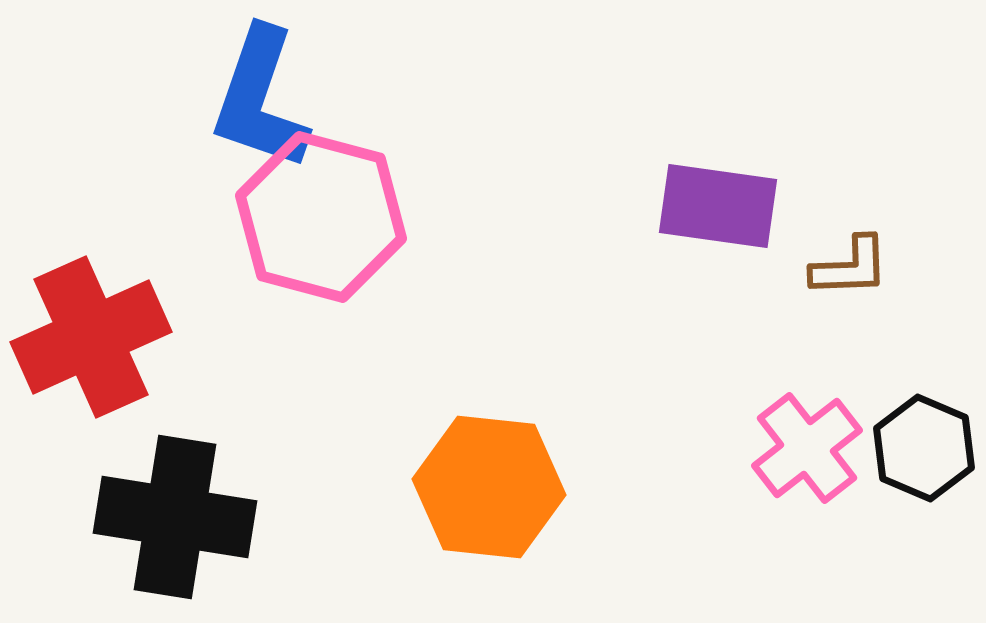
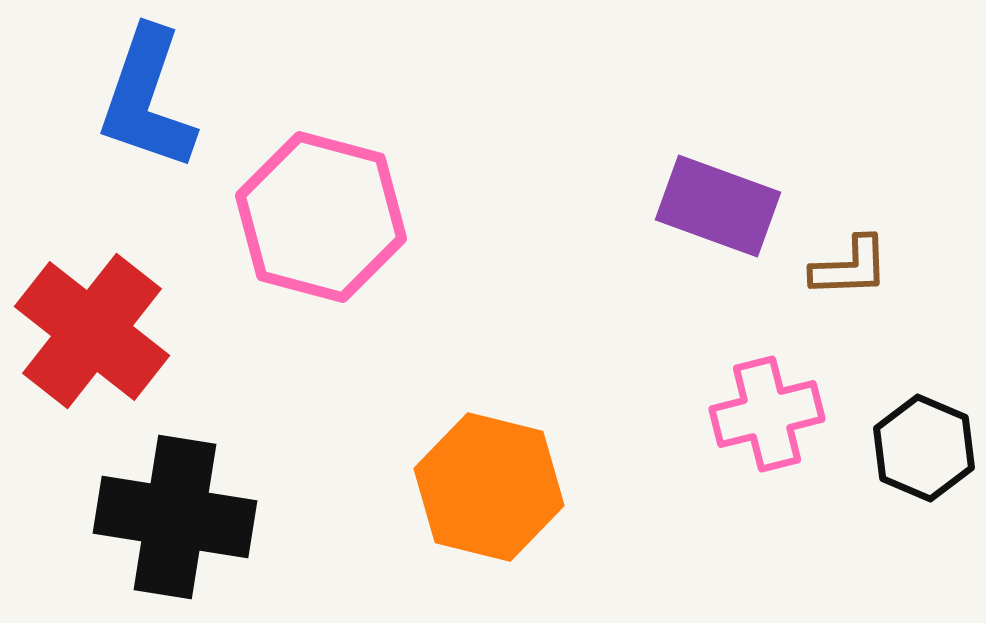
blue L-shape: moved 113 px left
purple rectangle: rotated 12 degrees clockwise
red cross: moved 1 px right, 6 px up; rotated 28 degrees counterclockwise
pink cross: moved 40 px left, 34 px up; rotated 24 degrees clockwise
orange hexagon: rotated 8 degrees clockwise
